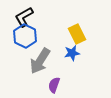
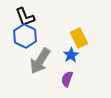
black L-shape: moved 1 px right; rotated 80 degrees counterclockwise
yellow rectangle: moved 2 px right, 4 px down
blue star: moved 1 px left, 2 px down; rotated 21 degrees counterclockwise
purple semicircle: moved 13 px right, 6 px up
